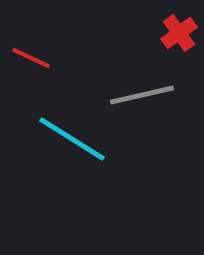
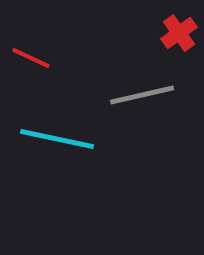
cyan line: moved 15 px left; rotated 20 degrees counterclockwise
